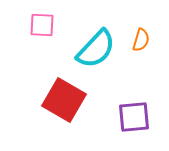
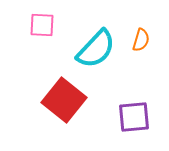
red square: rotated 9 degrees clockwise
